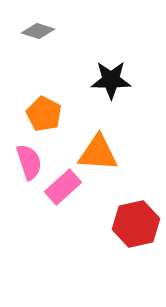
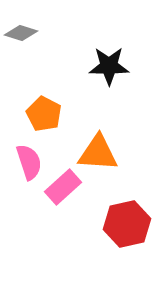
gray diamond: moved 17 px left, 2 px down
black star: moved 2 px left, 14 px up
red hexagon: moved 9 px left
